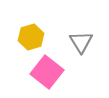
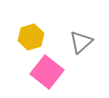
gray triangle: rotated 20 degrees clockwise
